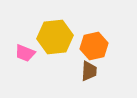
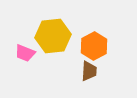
yellow hexagon: moved 2 px left, 1 px up
orange hexagon: rotated 16 degrees counterclockwise
